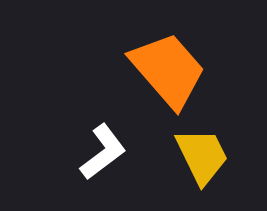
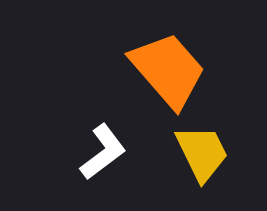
yellow trapezoid: moved 3 px up
